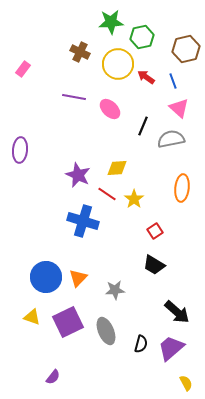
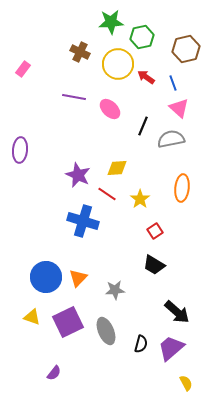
blue line: moved 2 px down
yellow star: moved 6 px right
purple semicircle: moved 1 px right, 4 px up
